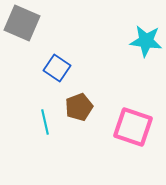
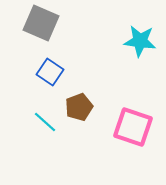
gray square: moved 19 px right
cyan star: moved 6 px left
blue square: moved 7 px left, 4 px down
cyan line: rotated 35 degrees counterclockwise
